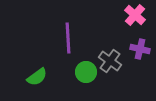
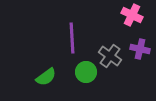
pink cross: moved 3 px left; rotated 15 degrees counterclockwise
purple line: moved 4 px right
gray cross: moved 5 px up
green semicircle: moved 9 px right
